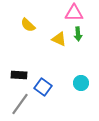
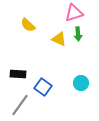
pink triangle: rotated 18 degrees counterclockwise
black rectangle: moved 1 px left, 1 px up
gray line: moved 1 px down
